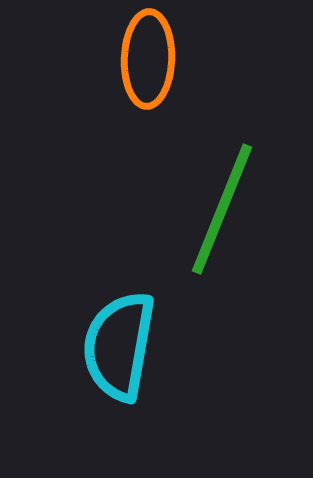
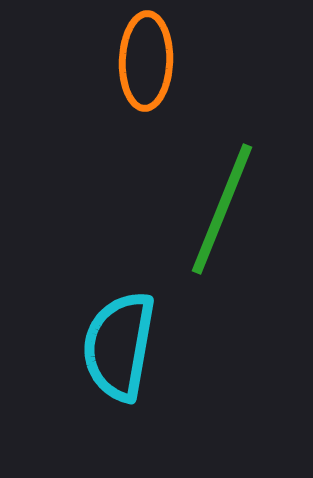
orange ellipse: moved 2 px left, 2 px down
